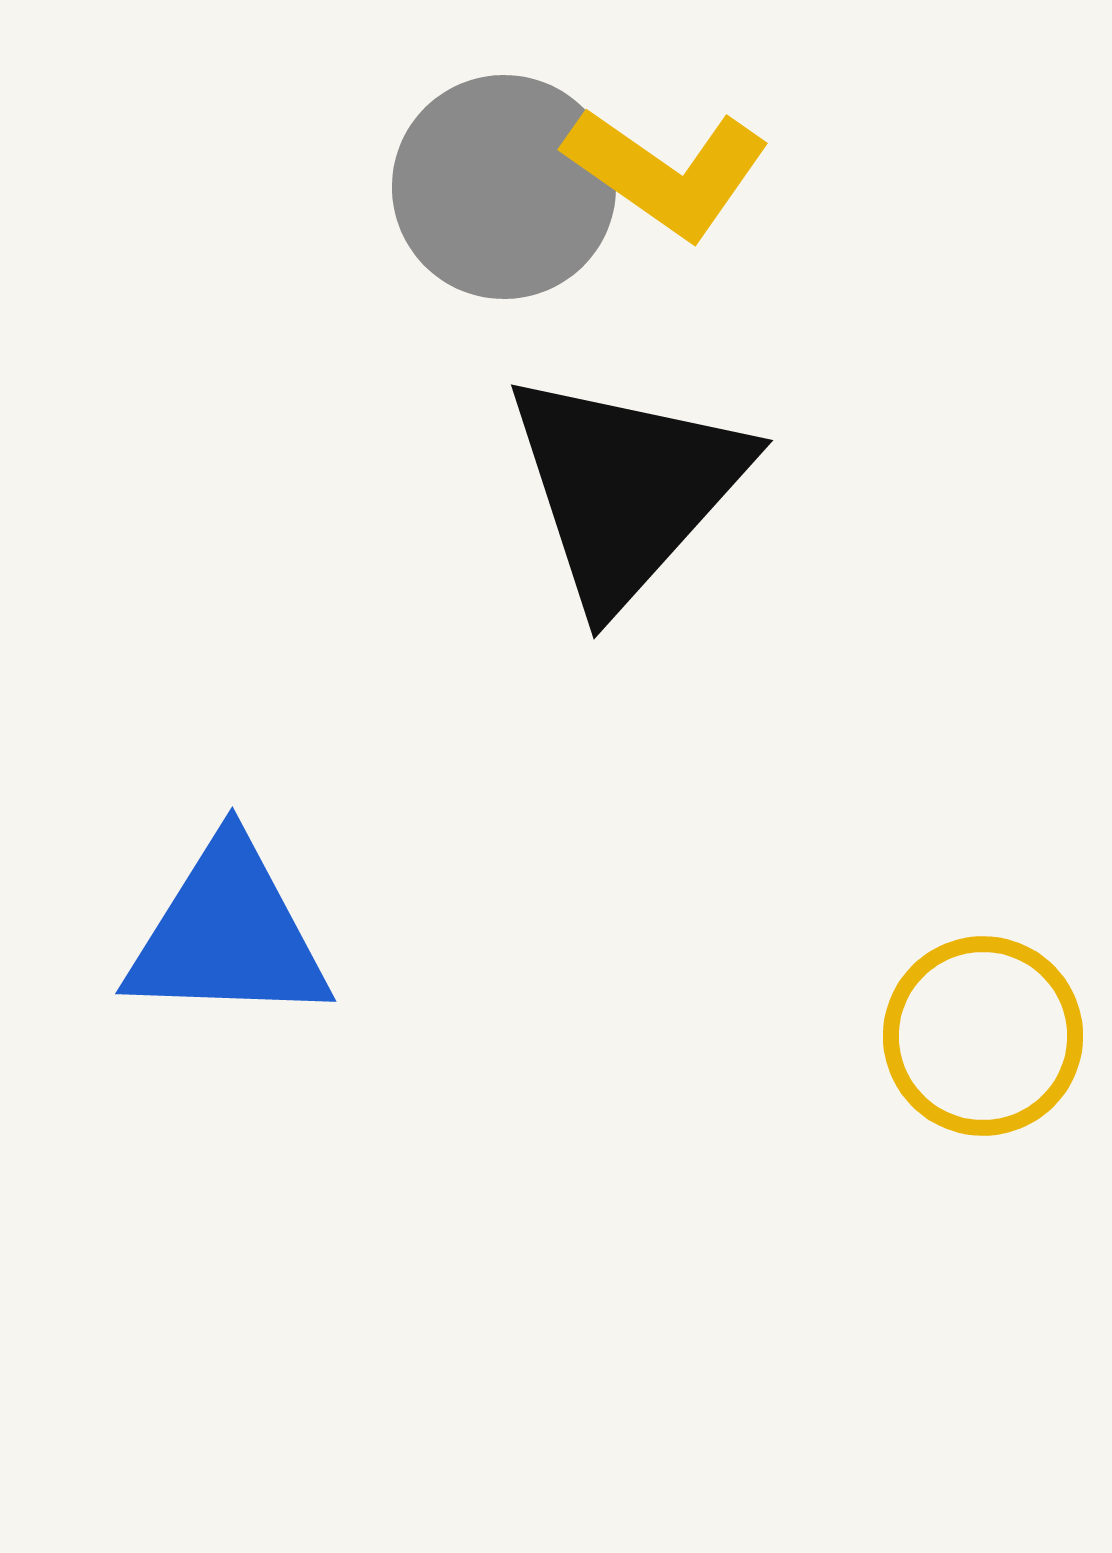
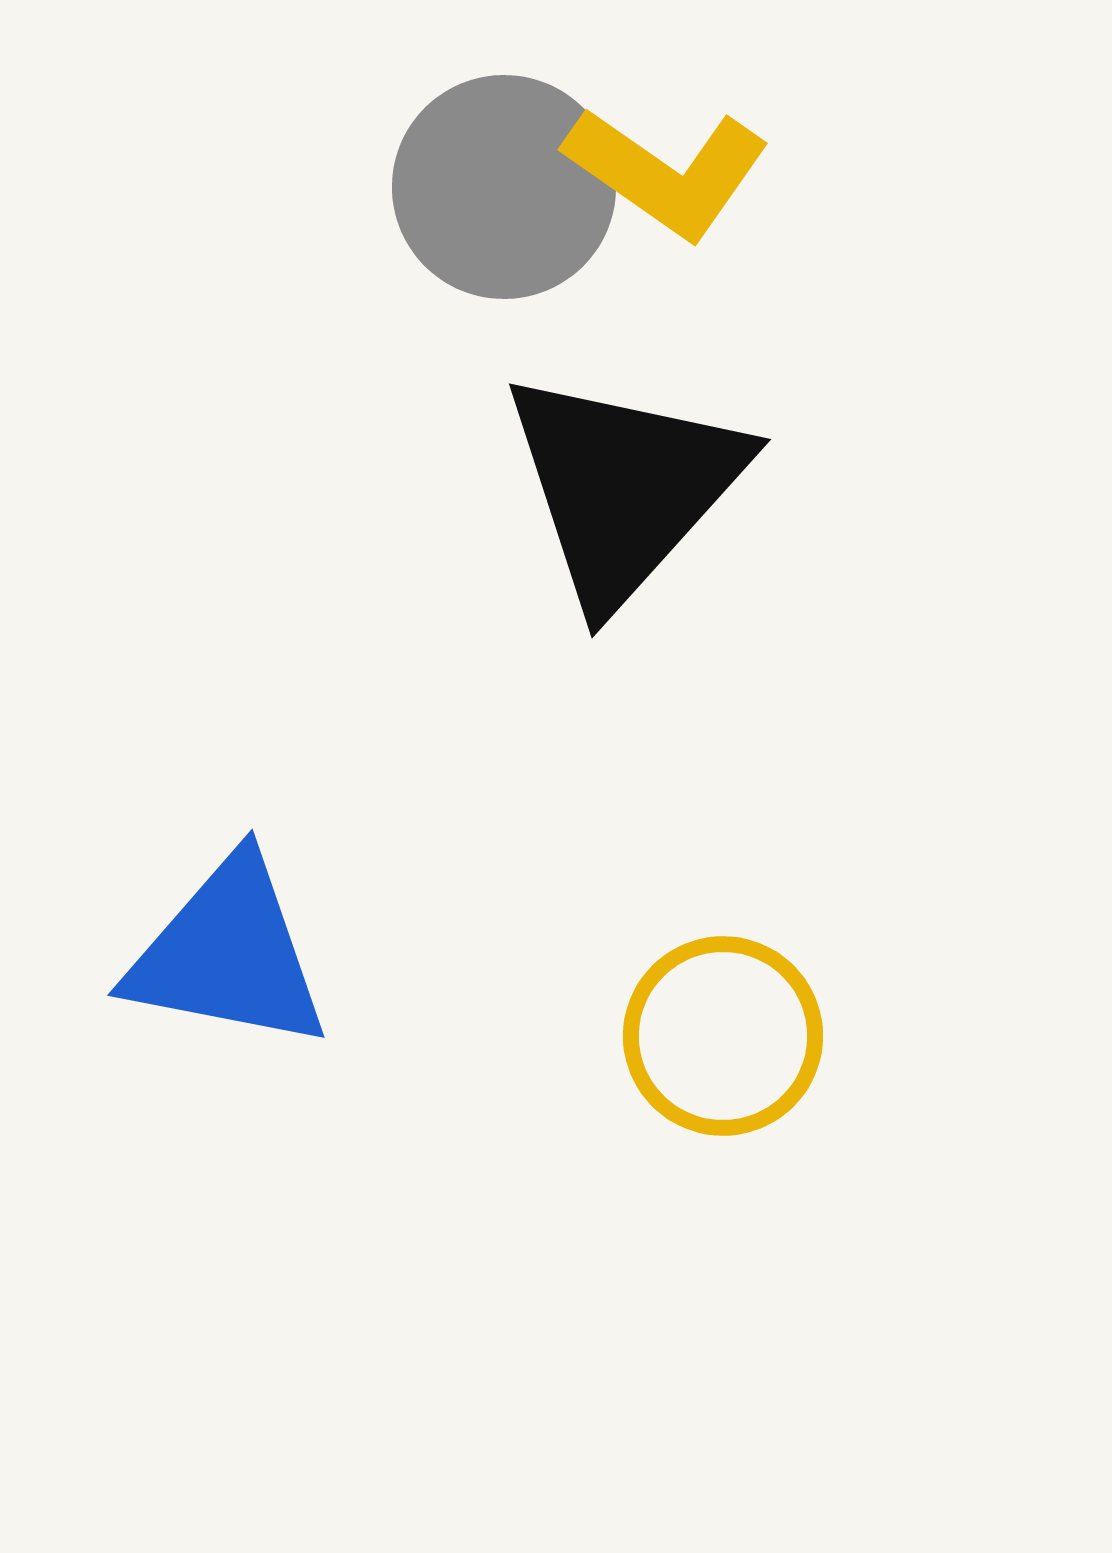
black triangle: moved 2 px left, 1 px up
blue triangle: moved 20 px down; rotated 9 degrees clockwise
yellow circle: moved 260 px left
